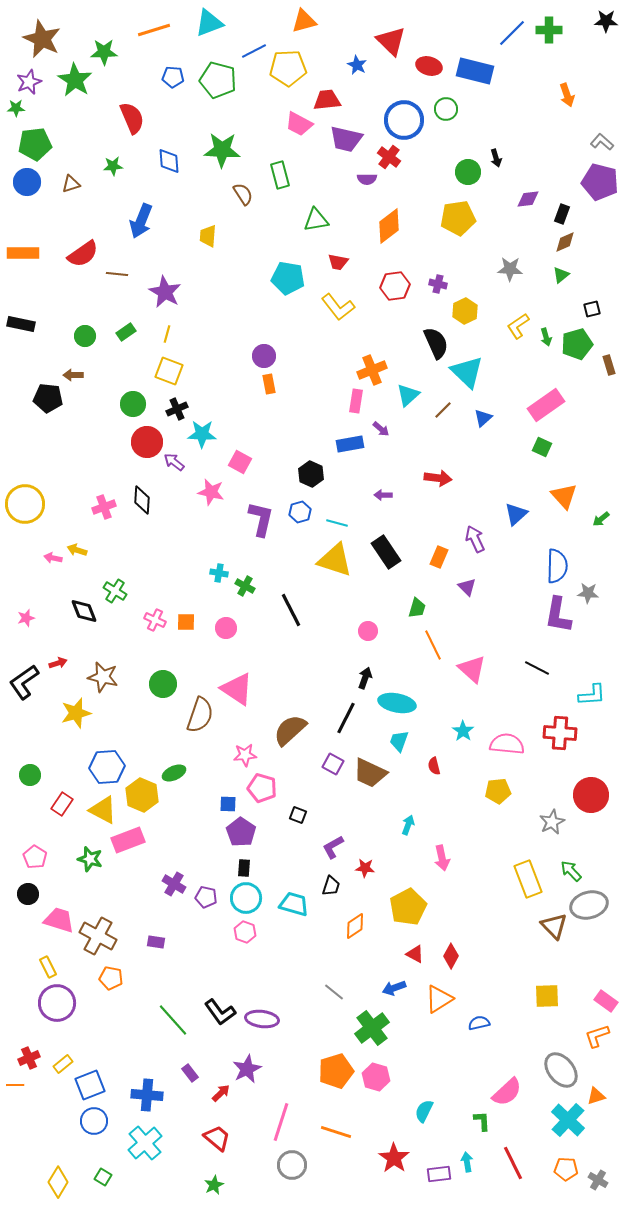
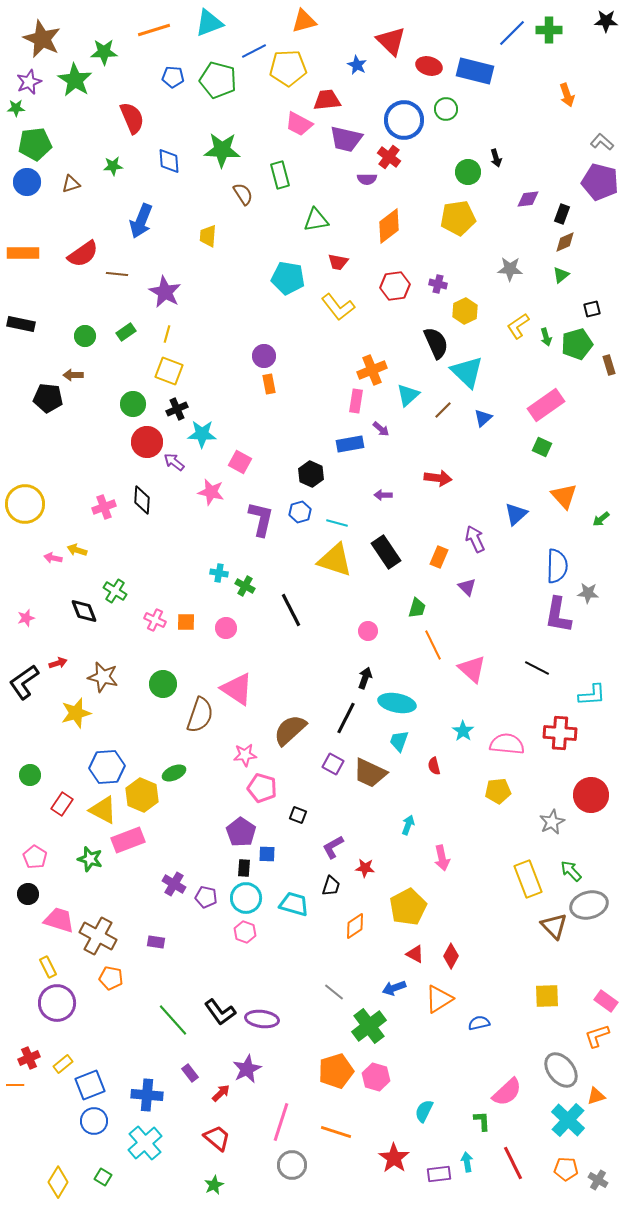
blue square at (228, 804): moved 39 px right, 50 px down
green cross at (372, 1028): moved 3 px left, 2 px up
